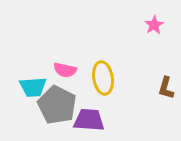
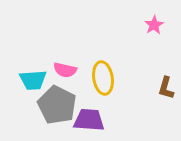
cyan trapezoid: moved 7 px up
